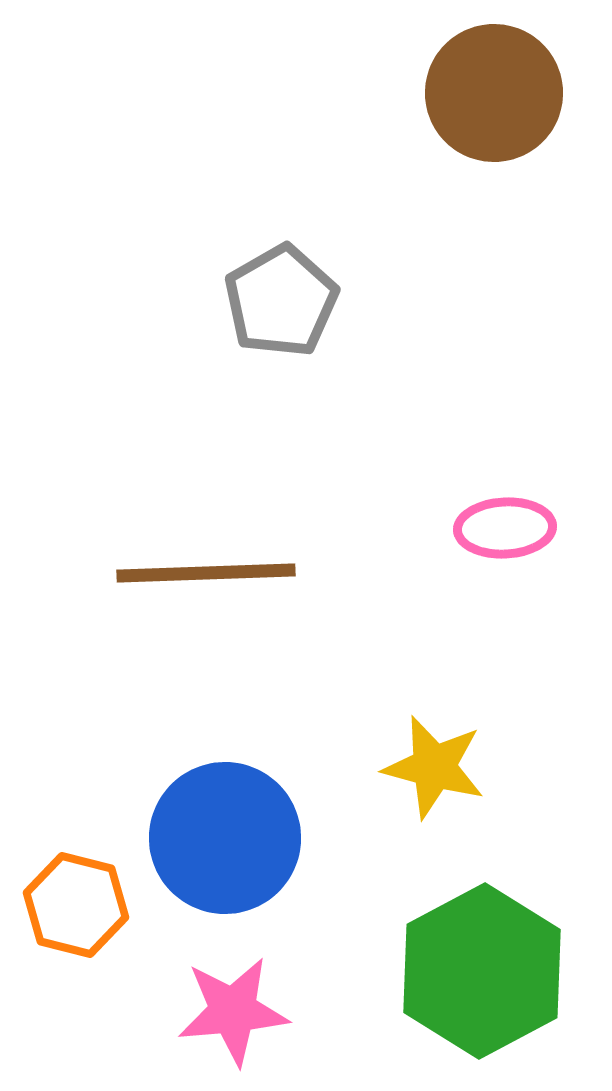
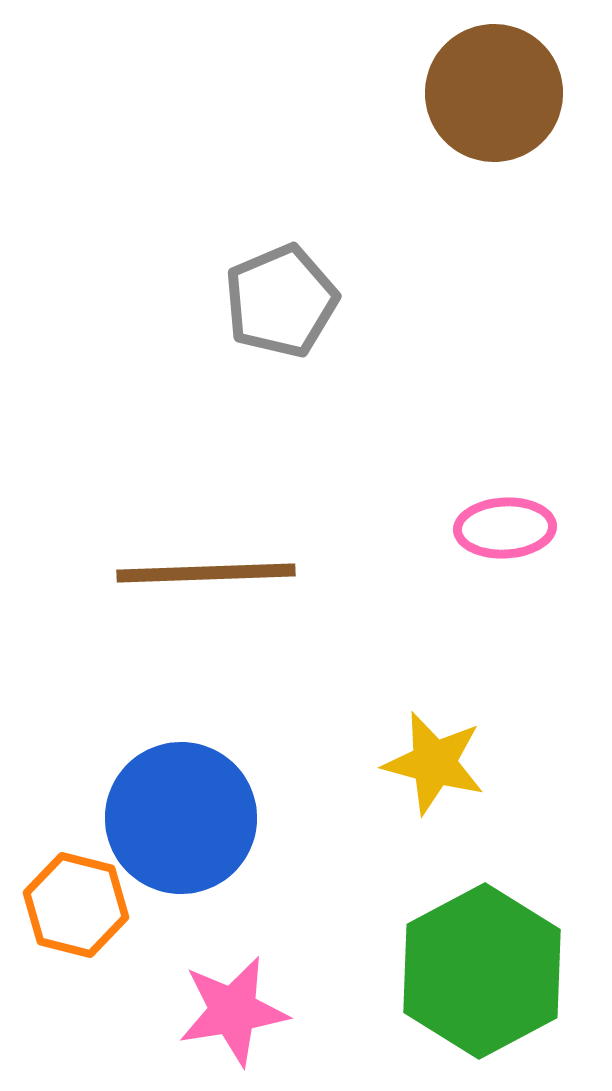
gray pentagon: rotated 7 degrees clockwise
yellow star: moved 4 px up
blue circle: moved 44 px left, 20 px up
pink star: rotated 4 degrees counterclockwise
